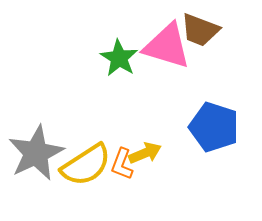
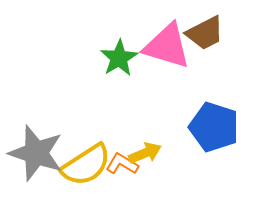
brown trapezoid: moved 5 px right, 3 px down; rotated 48 degrees counterclockwise
green star: rotated 9 degrees clockwise
gray star: rotated 28 degrees counterclockwise
orange L-shape: rotated 100 degrees clockwise
